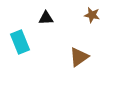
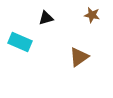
black triangle: rotated 14 degrees counterclockwise
cyan rectangle: rotated 45 degrees counterclockwise
